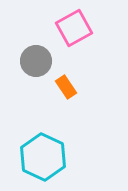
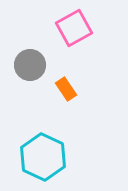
gray circle: moved 6 px left, 4 px down
orange rectangle: moved 2 px down
